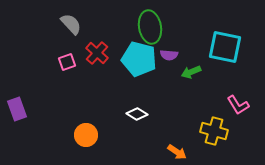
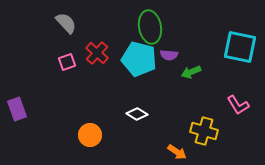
gray semicircle: moved 5 px left, 1 px up
cyan square: moved 15 px right
yellow cross: moved 10 px left
orange circle: moved 4 px right
